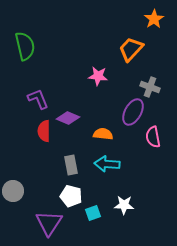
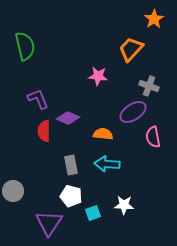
gray cross: moved 1 px left, 1 px up
purple ellipse: rotated 28 degrees clockwise
